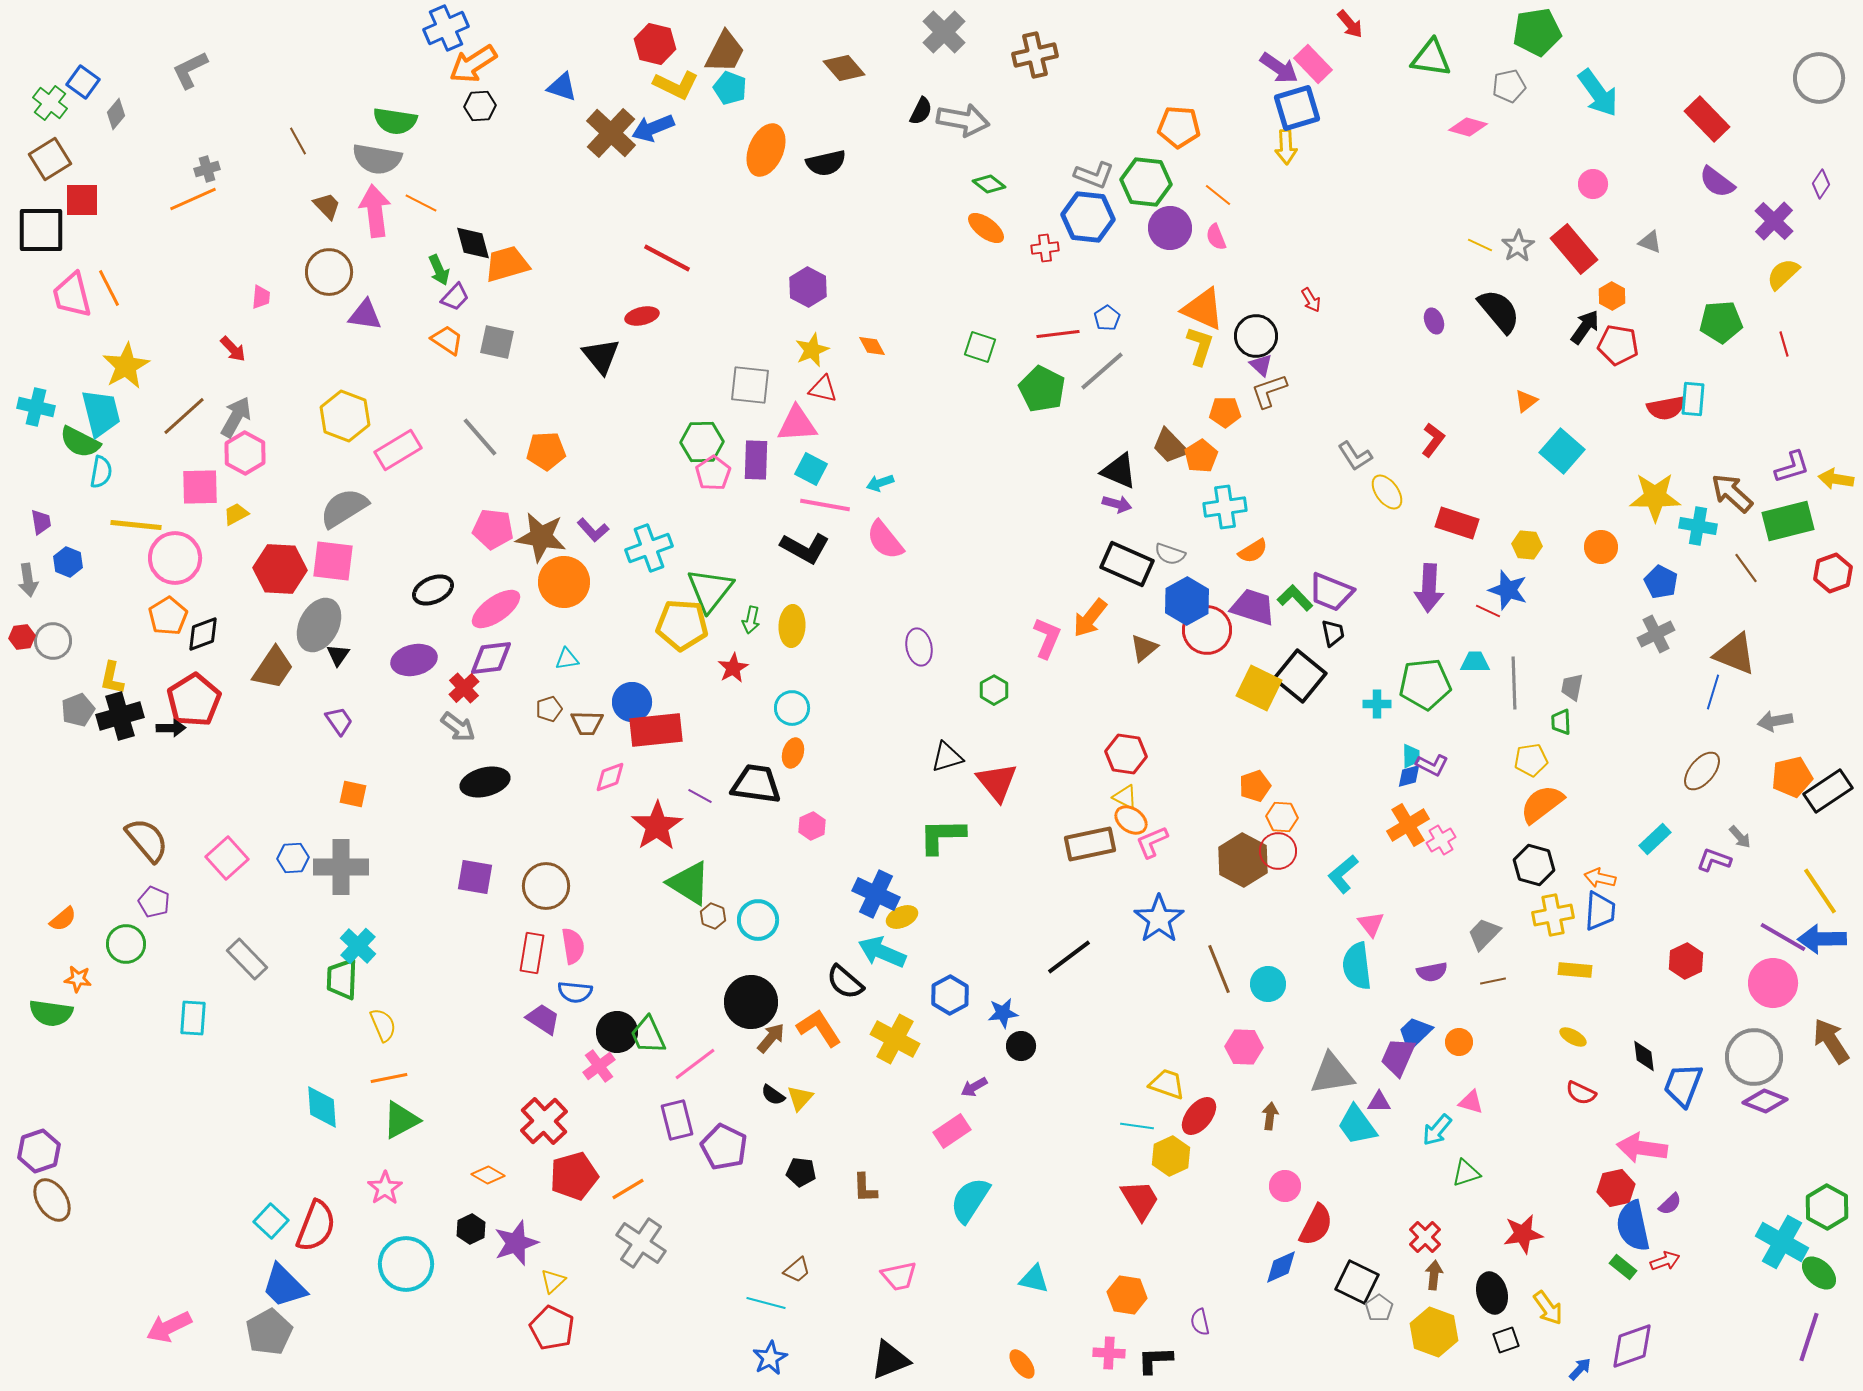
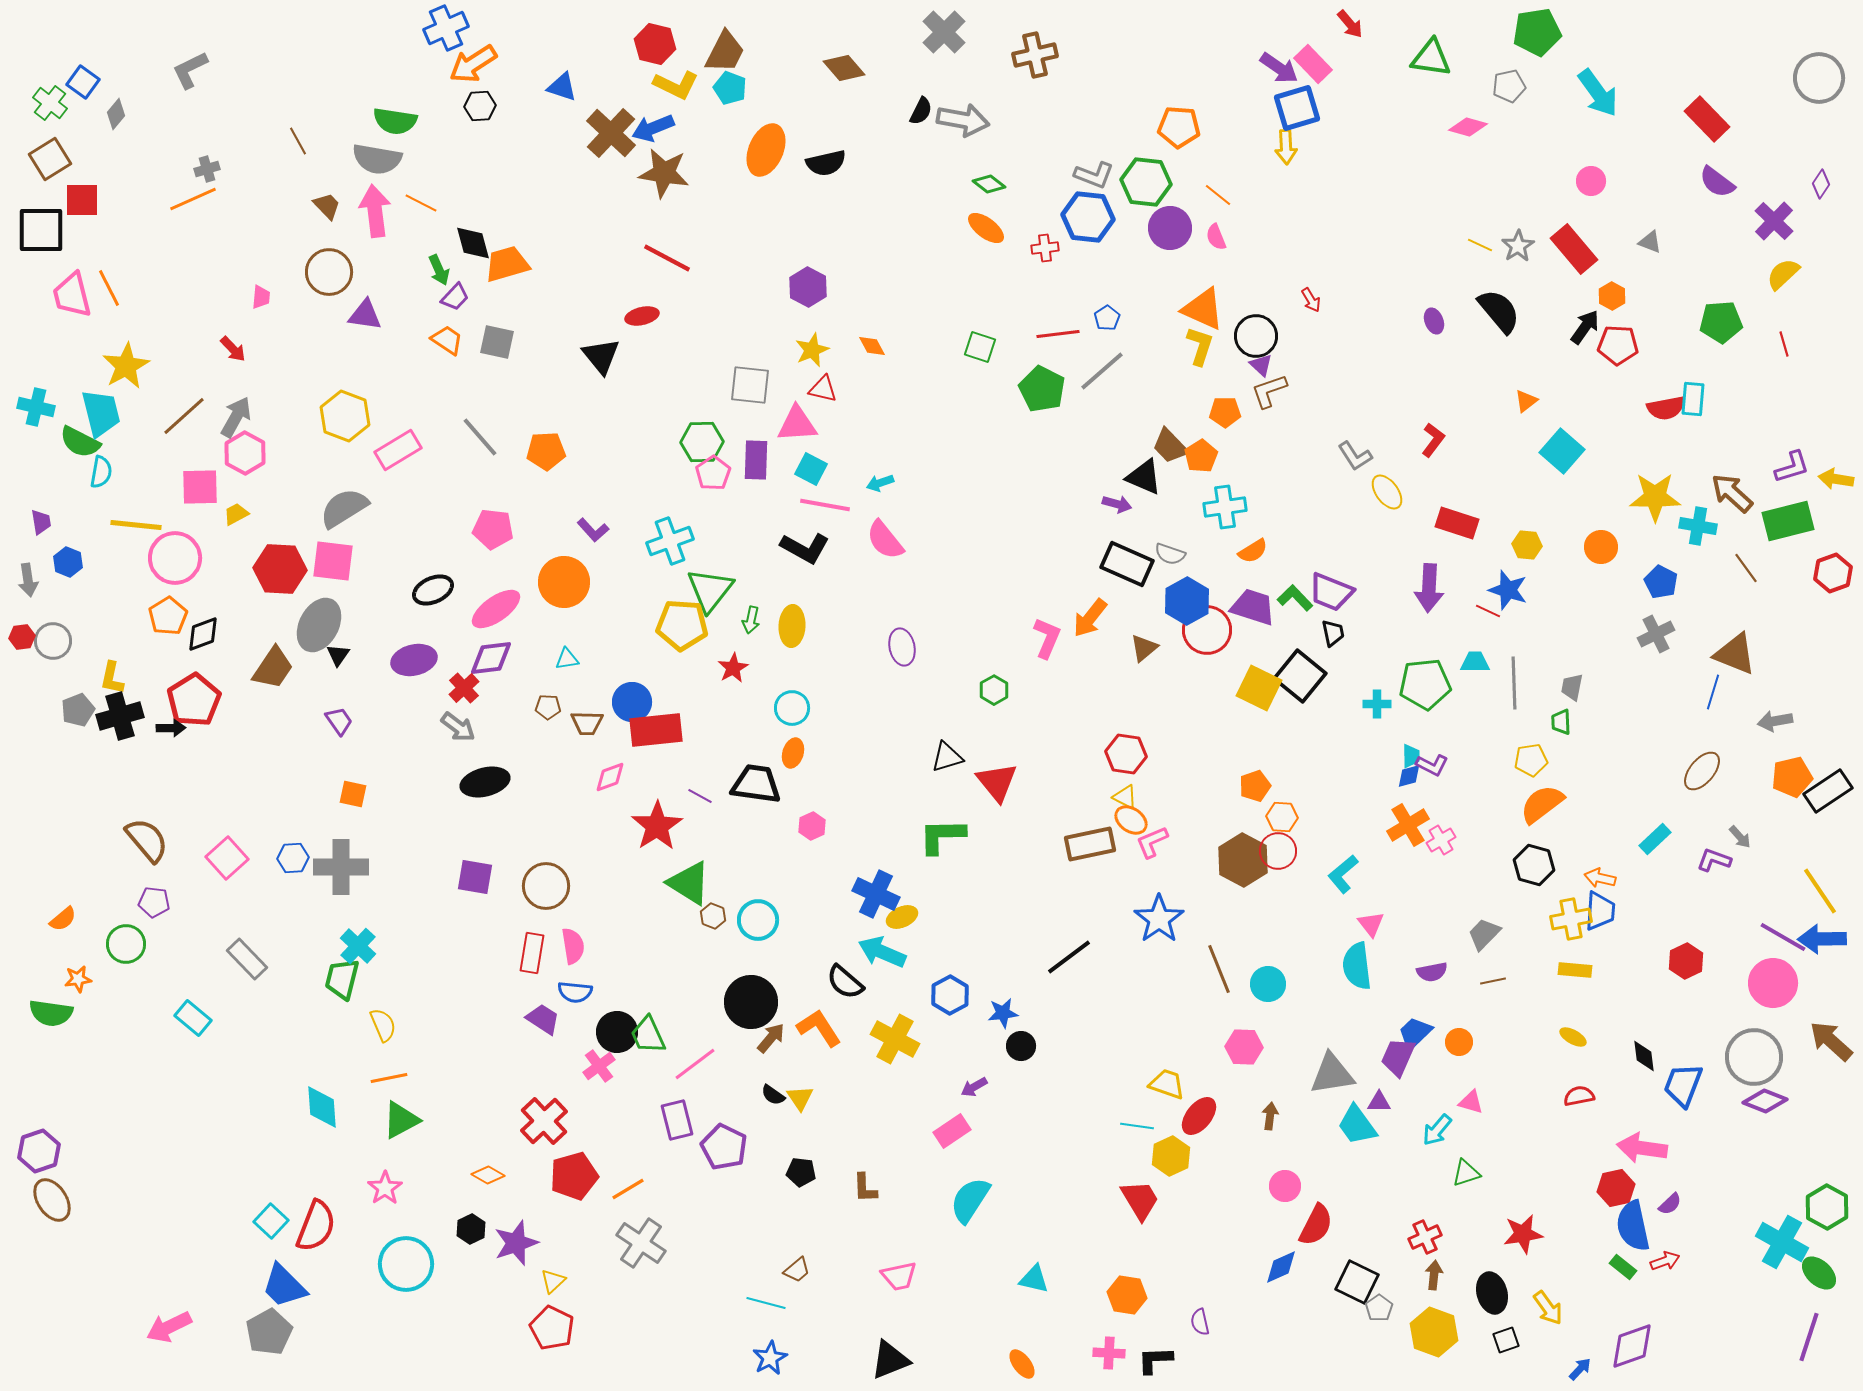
pink circle at (1593, 184): moved 2 px left, 3 px up
red pentagon at (1618, 345): rotated 6 degrees counterclockwise
black triangle at (1119, 471): moved 25 px right, 6 px down
brown star at (541, 537): moved 123 px right, 364 px up
cyan cross at (649, 548): moved 21 px right, 7 px up
purple ellipse at (919, 647): moved 17 px left
brown pentagon at (549, 709): moved 1 px left, 2 px up; rotated 20 degrees clockwise
purple pentagon at (154, 902): rotated 16 degrees counterclockwise
yellow cross at (1553, 915): moved 18 px right, 4 px down
orange star at (78, 979): rotated 16 degrees counterclockwise
green trapezoid at (342, 979): rotated 12 degrees clockwise
cyan rectangle at (193, 1018): rotated 54 degrees counterclockwise
brown arrow at (1831, 1041): rotated 15 degrees counterclockwise
red semicircle at (1581, 1093): moved 2 px left, 3 px down; rotated 144 degrees clockwise
yellow triangle at (800, 1098): rotated 16 degrees counterclockwise
red cross at (1425, 1237): rotated 20 degrees clockwise
